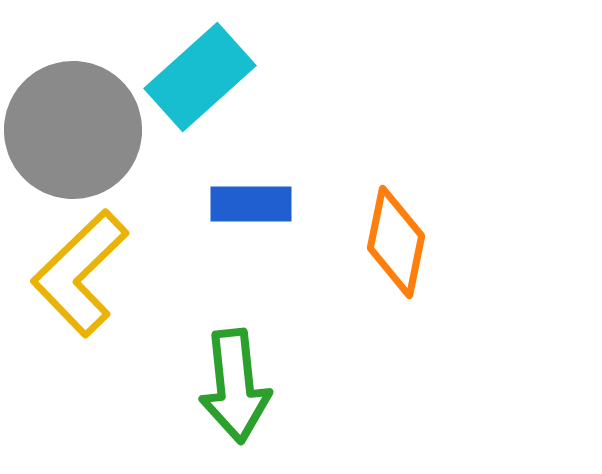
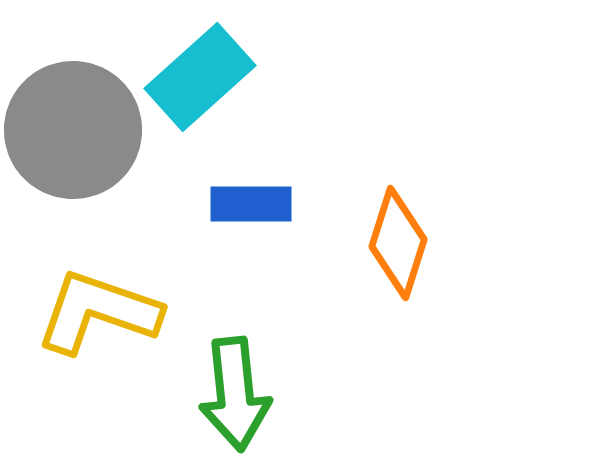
orange diamond: moved 2 px right, 1 px down; rotated 6 degrees clockwise
yellow L-shape: moved 18 px right, 39 px down; rotated 63 degrees clockwise
green arrow: moved 8 px down
